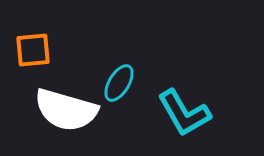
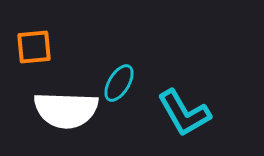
orange square: moved 1 px right, 3 px up
white semicircle: rotated 14 degrees counterclockwise
